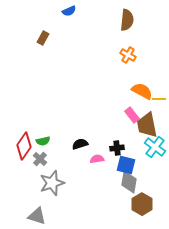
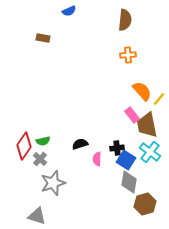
brown semicircle: moved 2 px left
brown rectangle: rotated 72 degrees clockwise
orange cross: rotated 35 degrees counterclockwise
orange semicircle: rotated 20 degrees clockwise
yellow line: rotated 48 degrees counterclockwise
cyan cross: moved 5 px left, 5 px down
pink semicircle: rotated 80 degrees counterclockwise
blue square: moved 5 px up; rotated 18 degrees clockwise
gray star: moved 1 px right
brown hexagon: moved 3 px right; rotated 15 degrees clockwise
